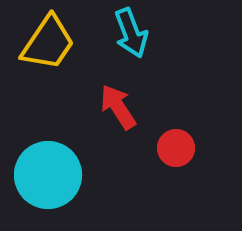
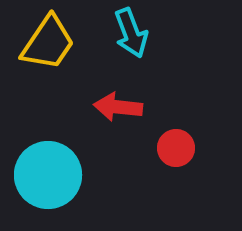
red arrow: rotated 51 degrees counterclockwise
